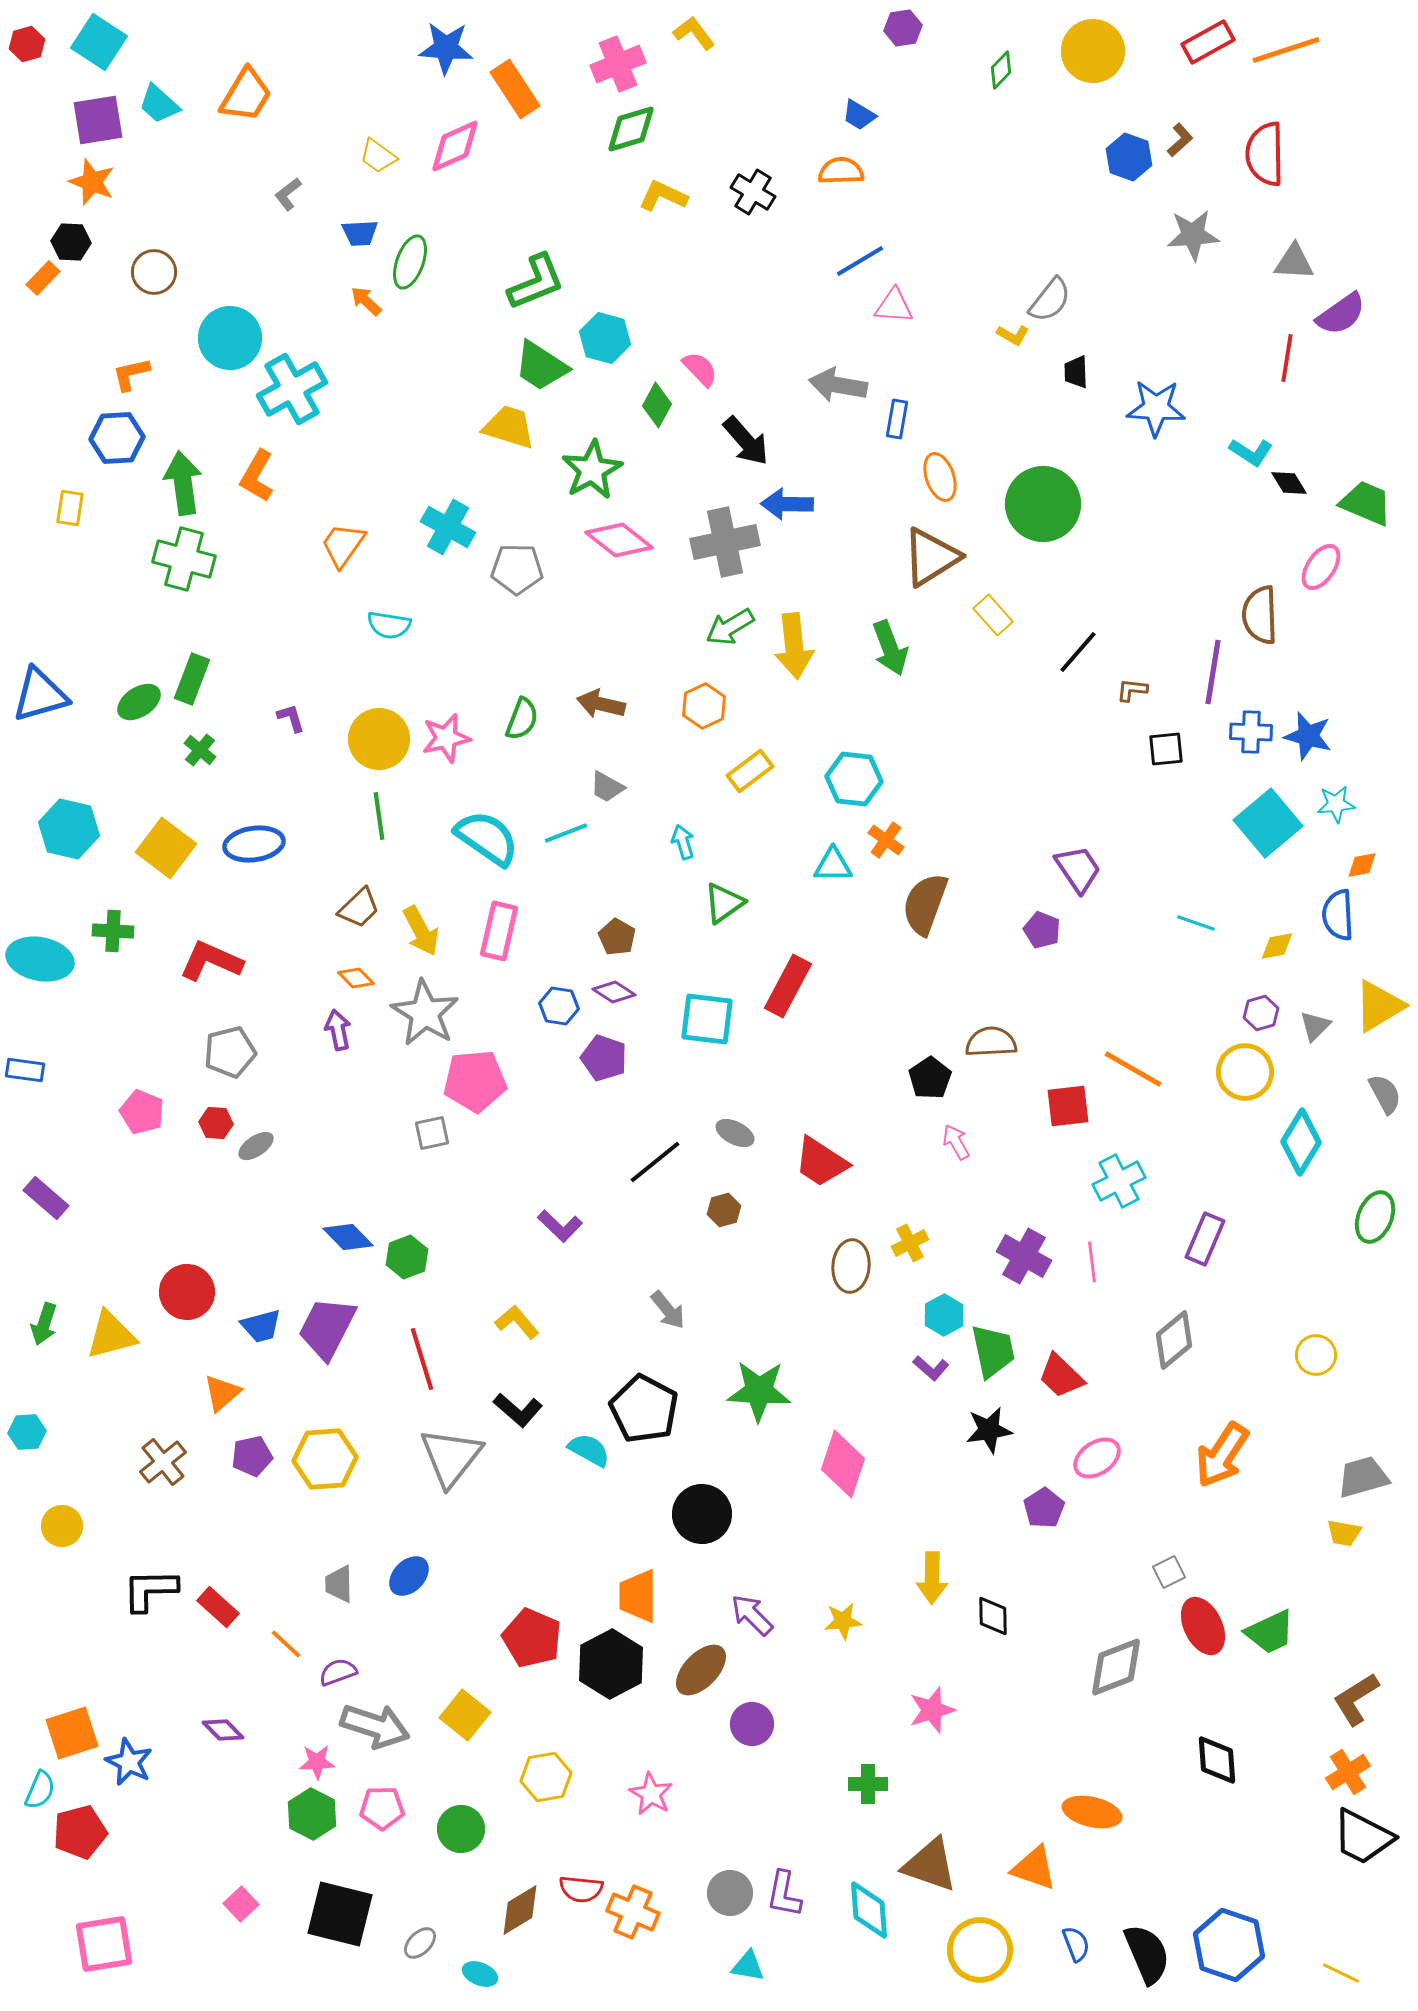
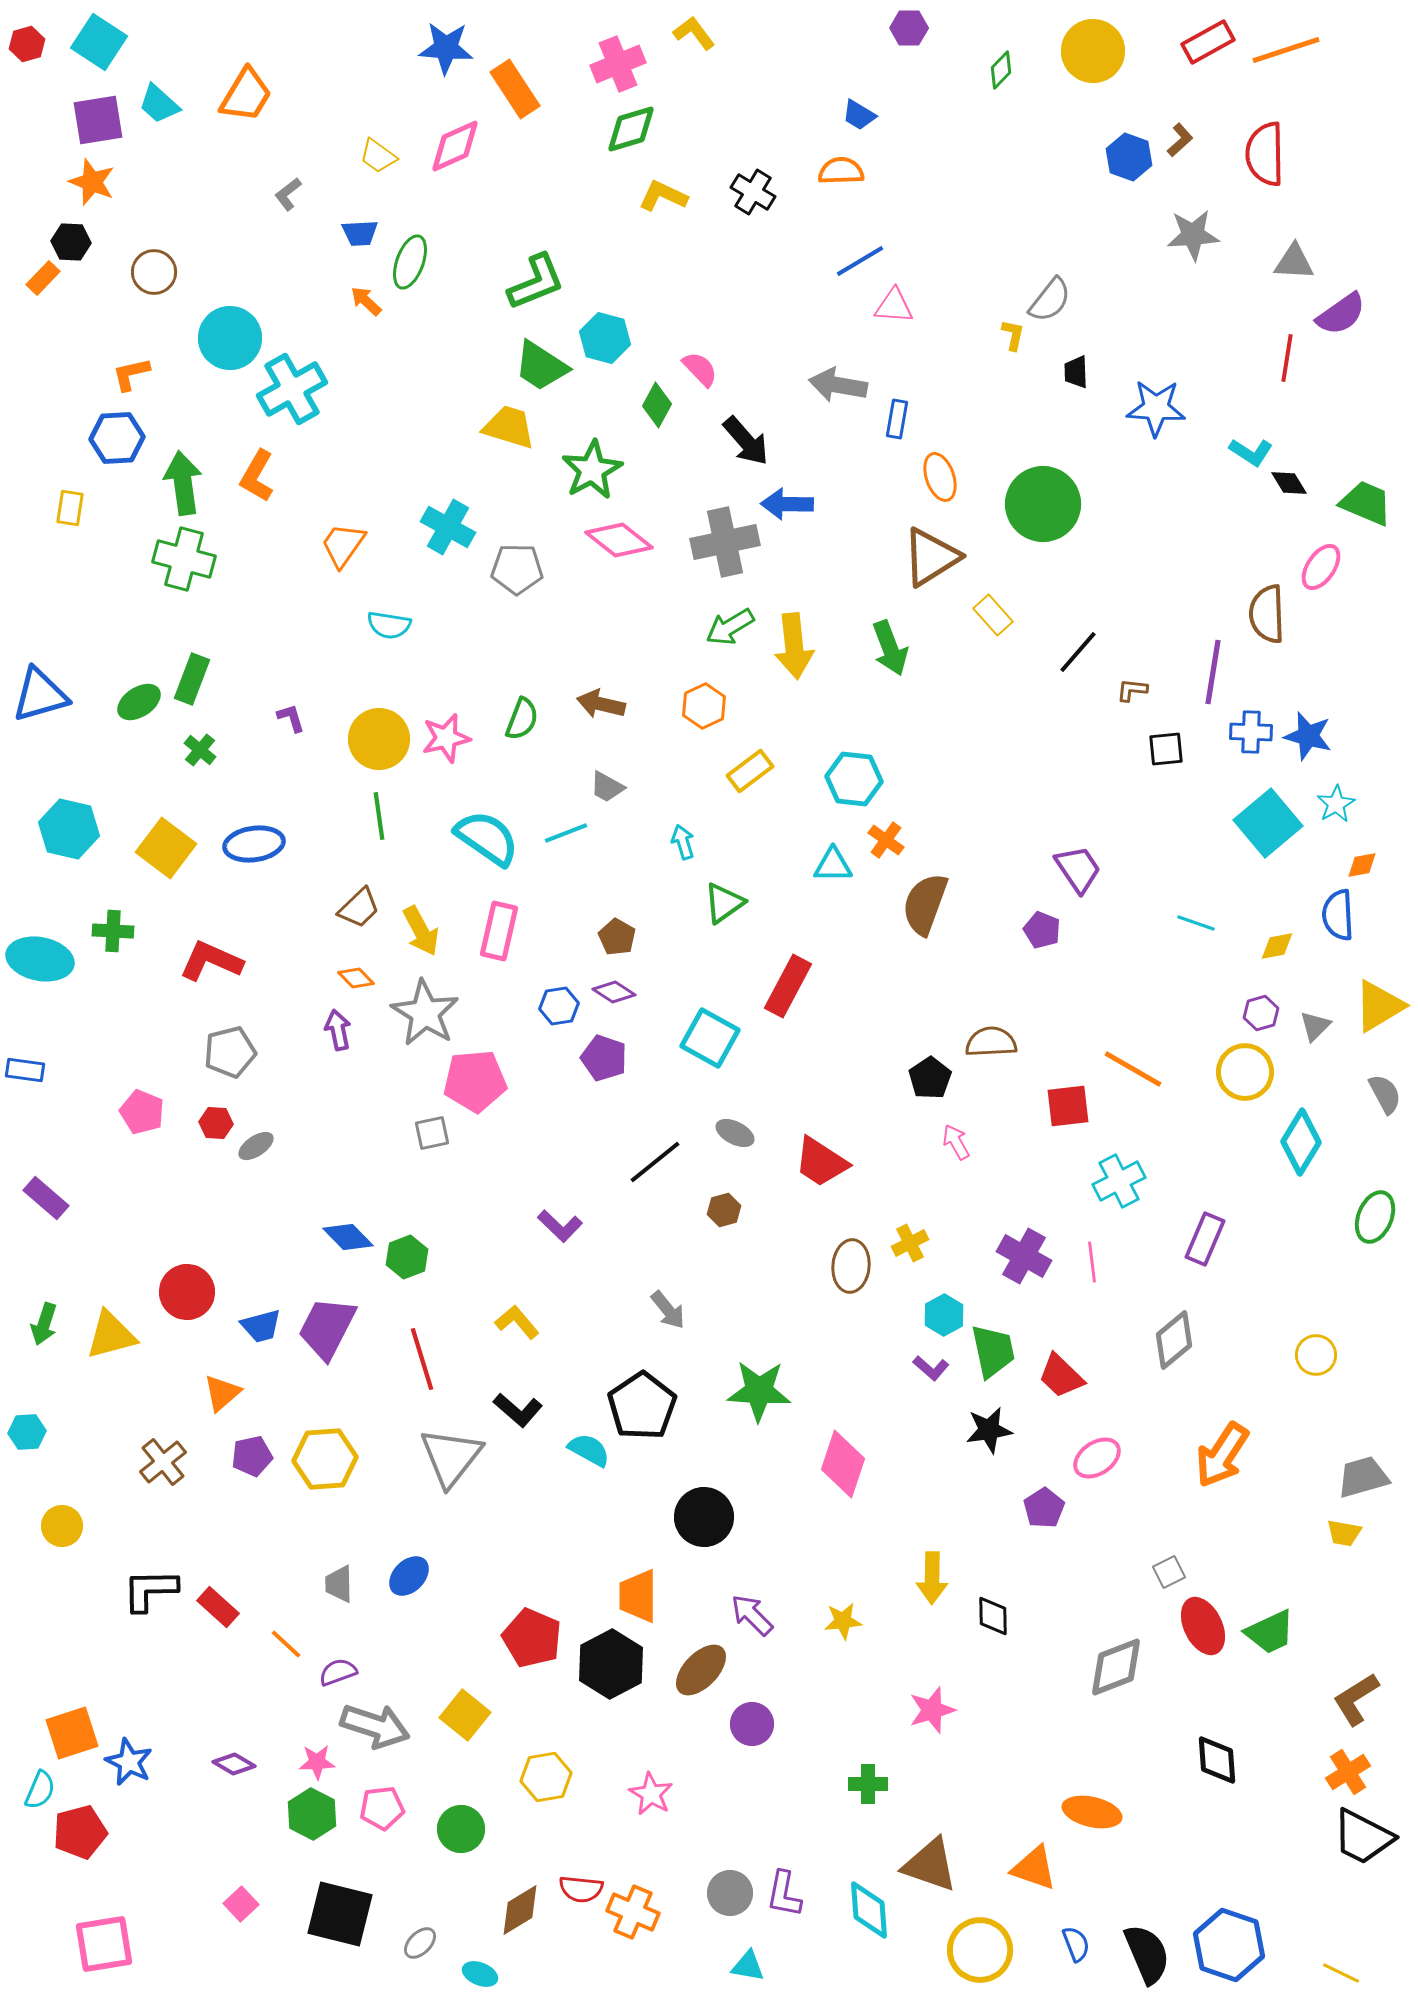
purple hexagon at (903, 28): moved 6 px right; rotated 9 degrees clockwise
yellow L-shape at (1013, 335): rotated 108 degrees counterclockwise
brown semicircle at (1260, 615): moved 7 px right, 1 px up
cyan star at (1336, 804): rotated 24 degrees counterclockwise
blue hexagon at (559, 1006): rotated 18 degrees counterclockwise
cyan square at (707, 1019): moved 3 px right, 19 px down; rotated 22 degrees clockwise
black pentagon at (644, 1409): moved 2 px left, 3 px up; rotated 10 degrees clockwise
black circle at (702, 1514): moved 2 px right, 3 px down
purple diamond at (223, 1730): moved 11 px right, 34 px down; rotated 15 degrees counterclockwise
pink pentagon at (382, 1808): rotated 6 degrees counterclockwise
